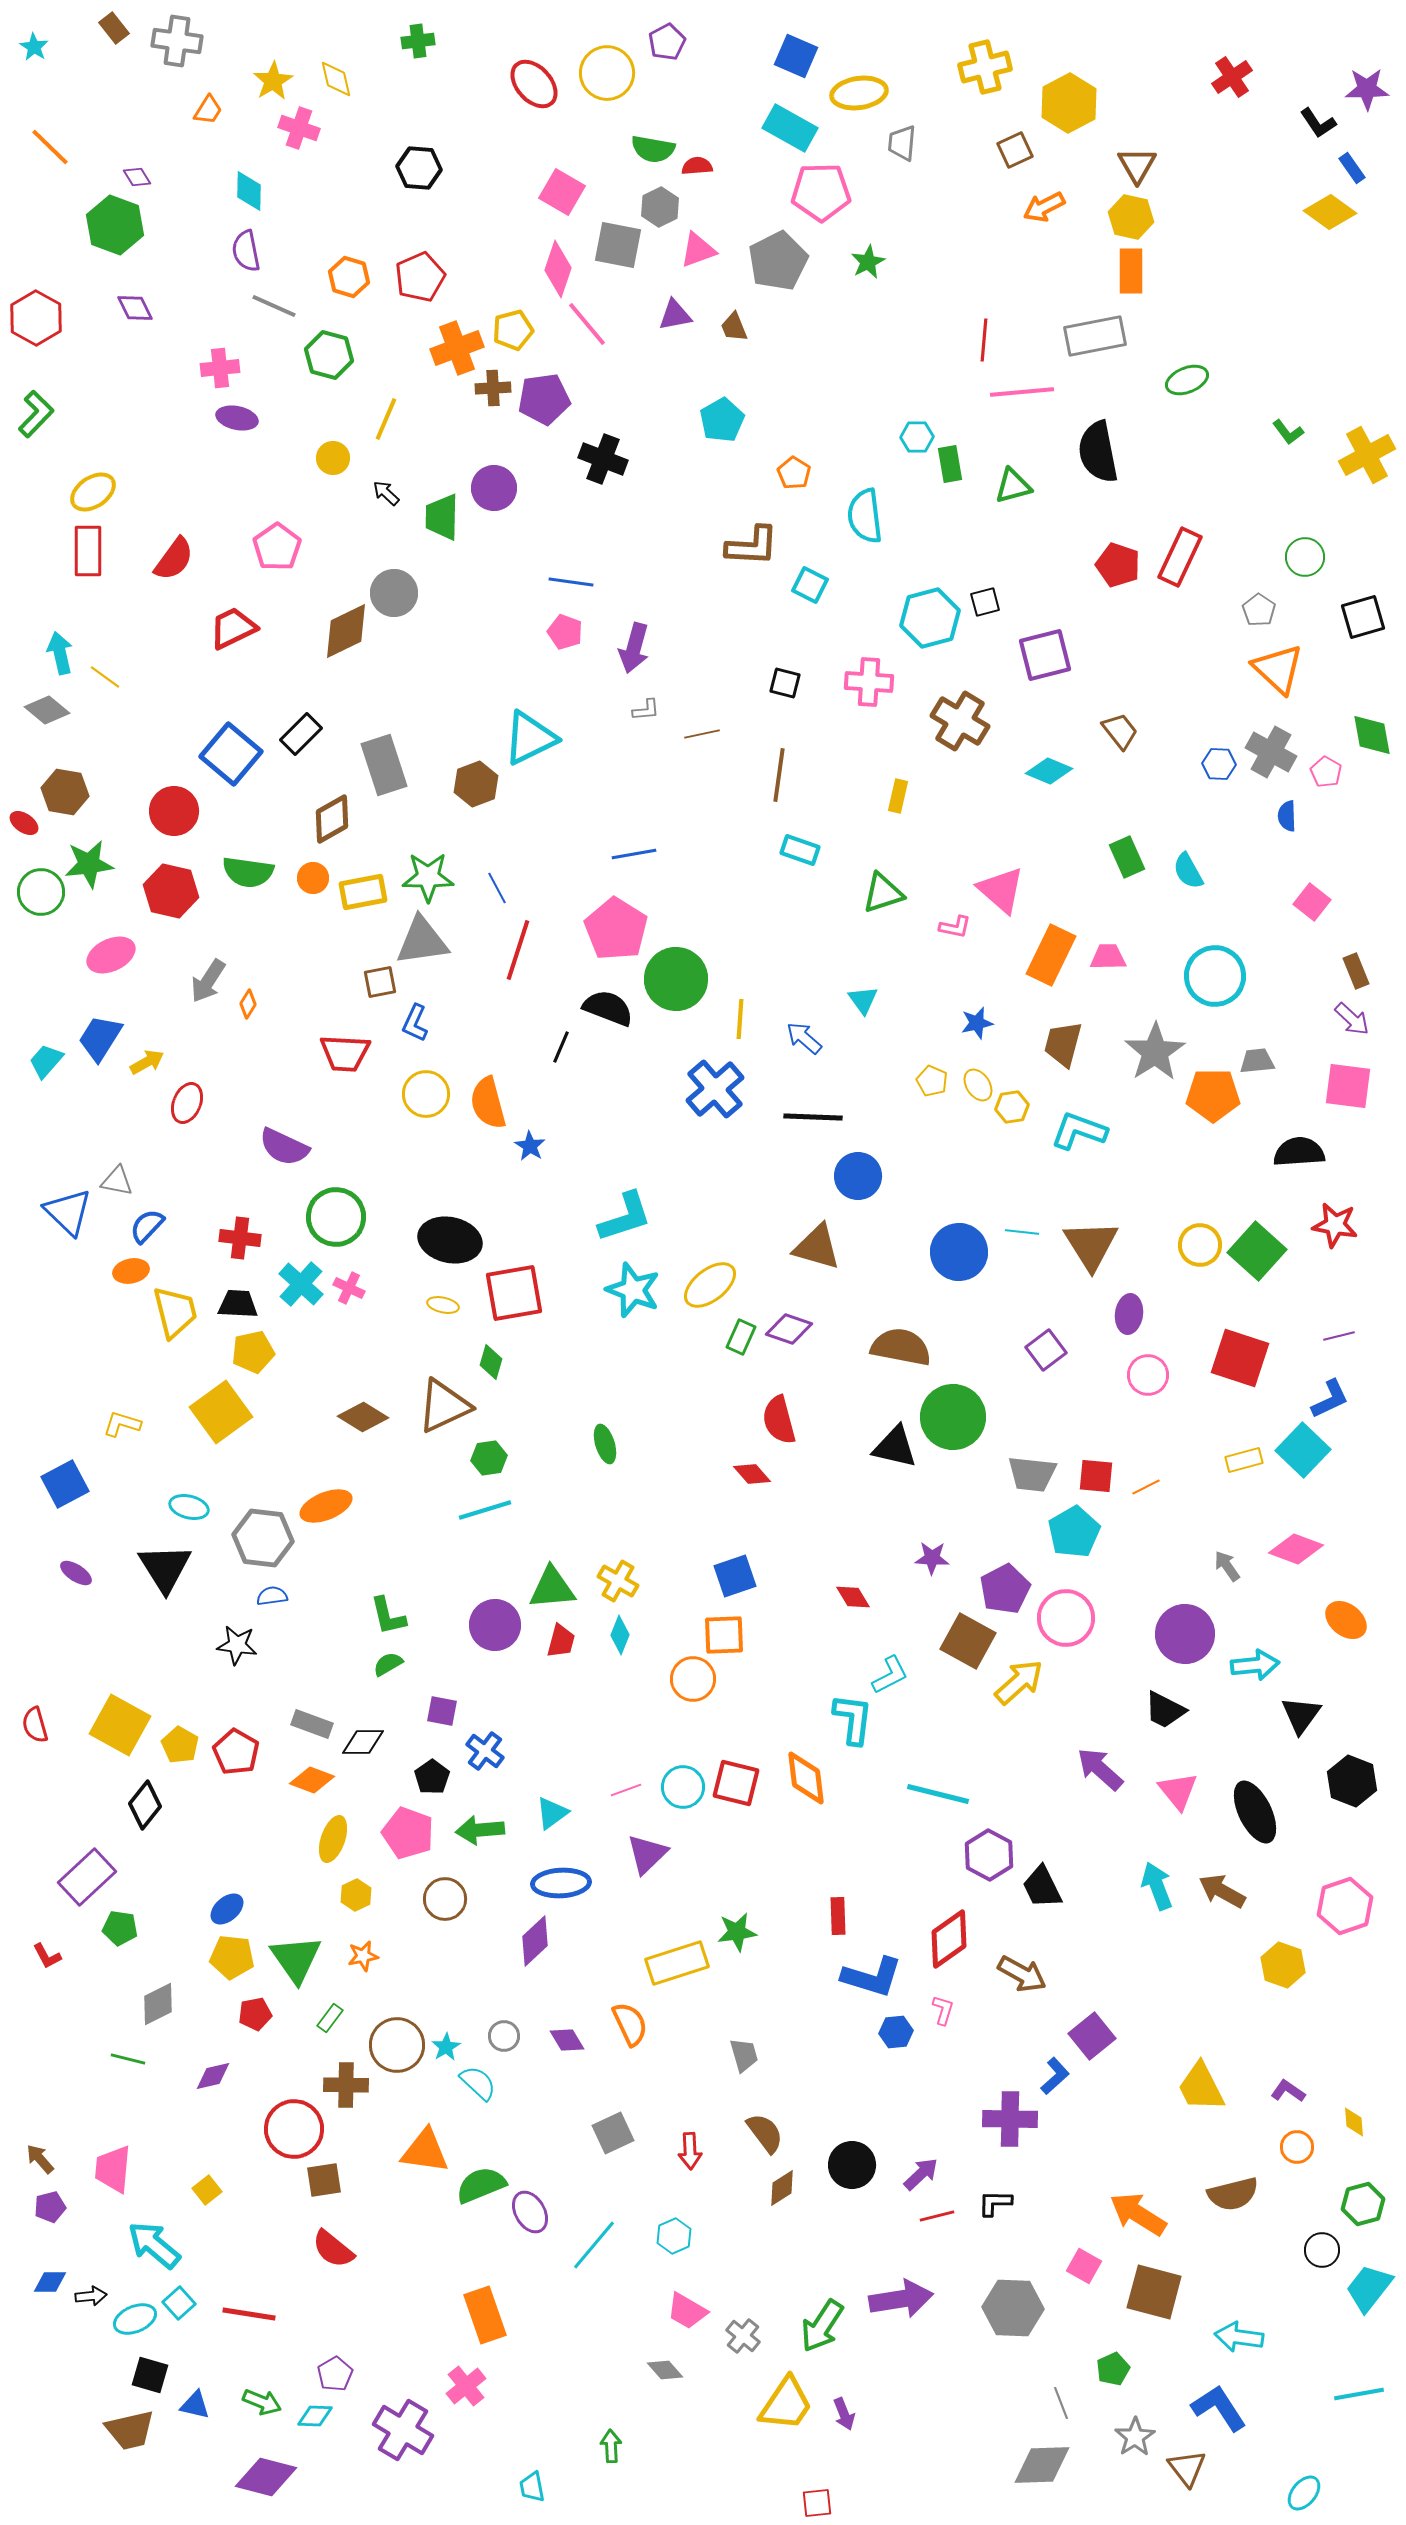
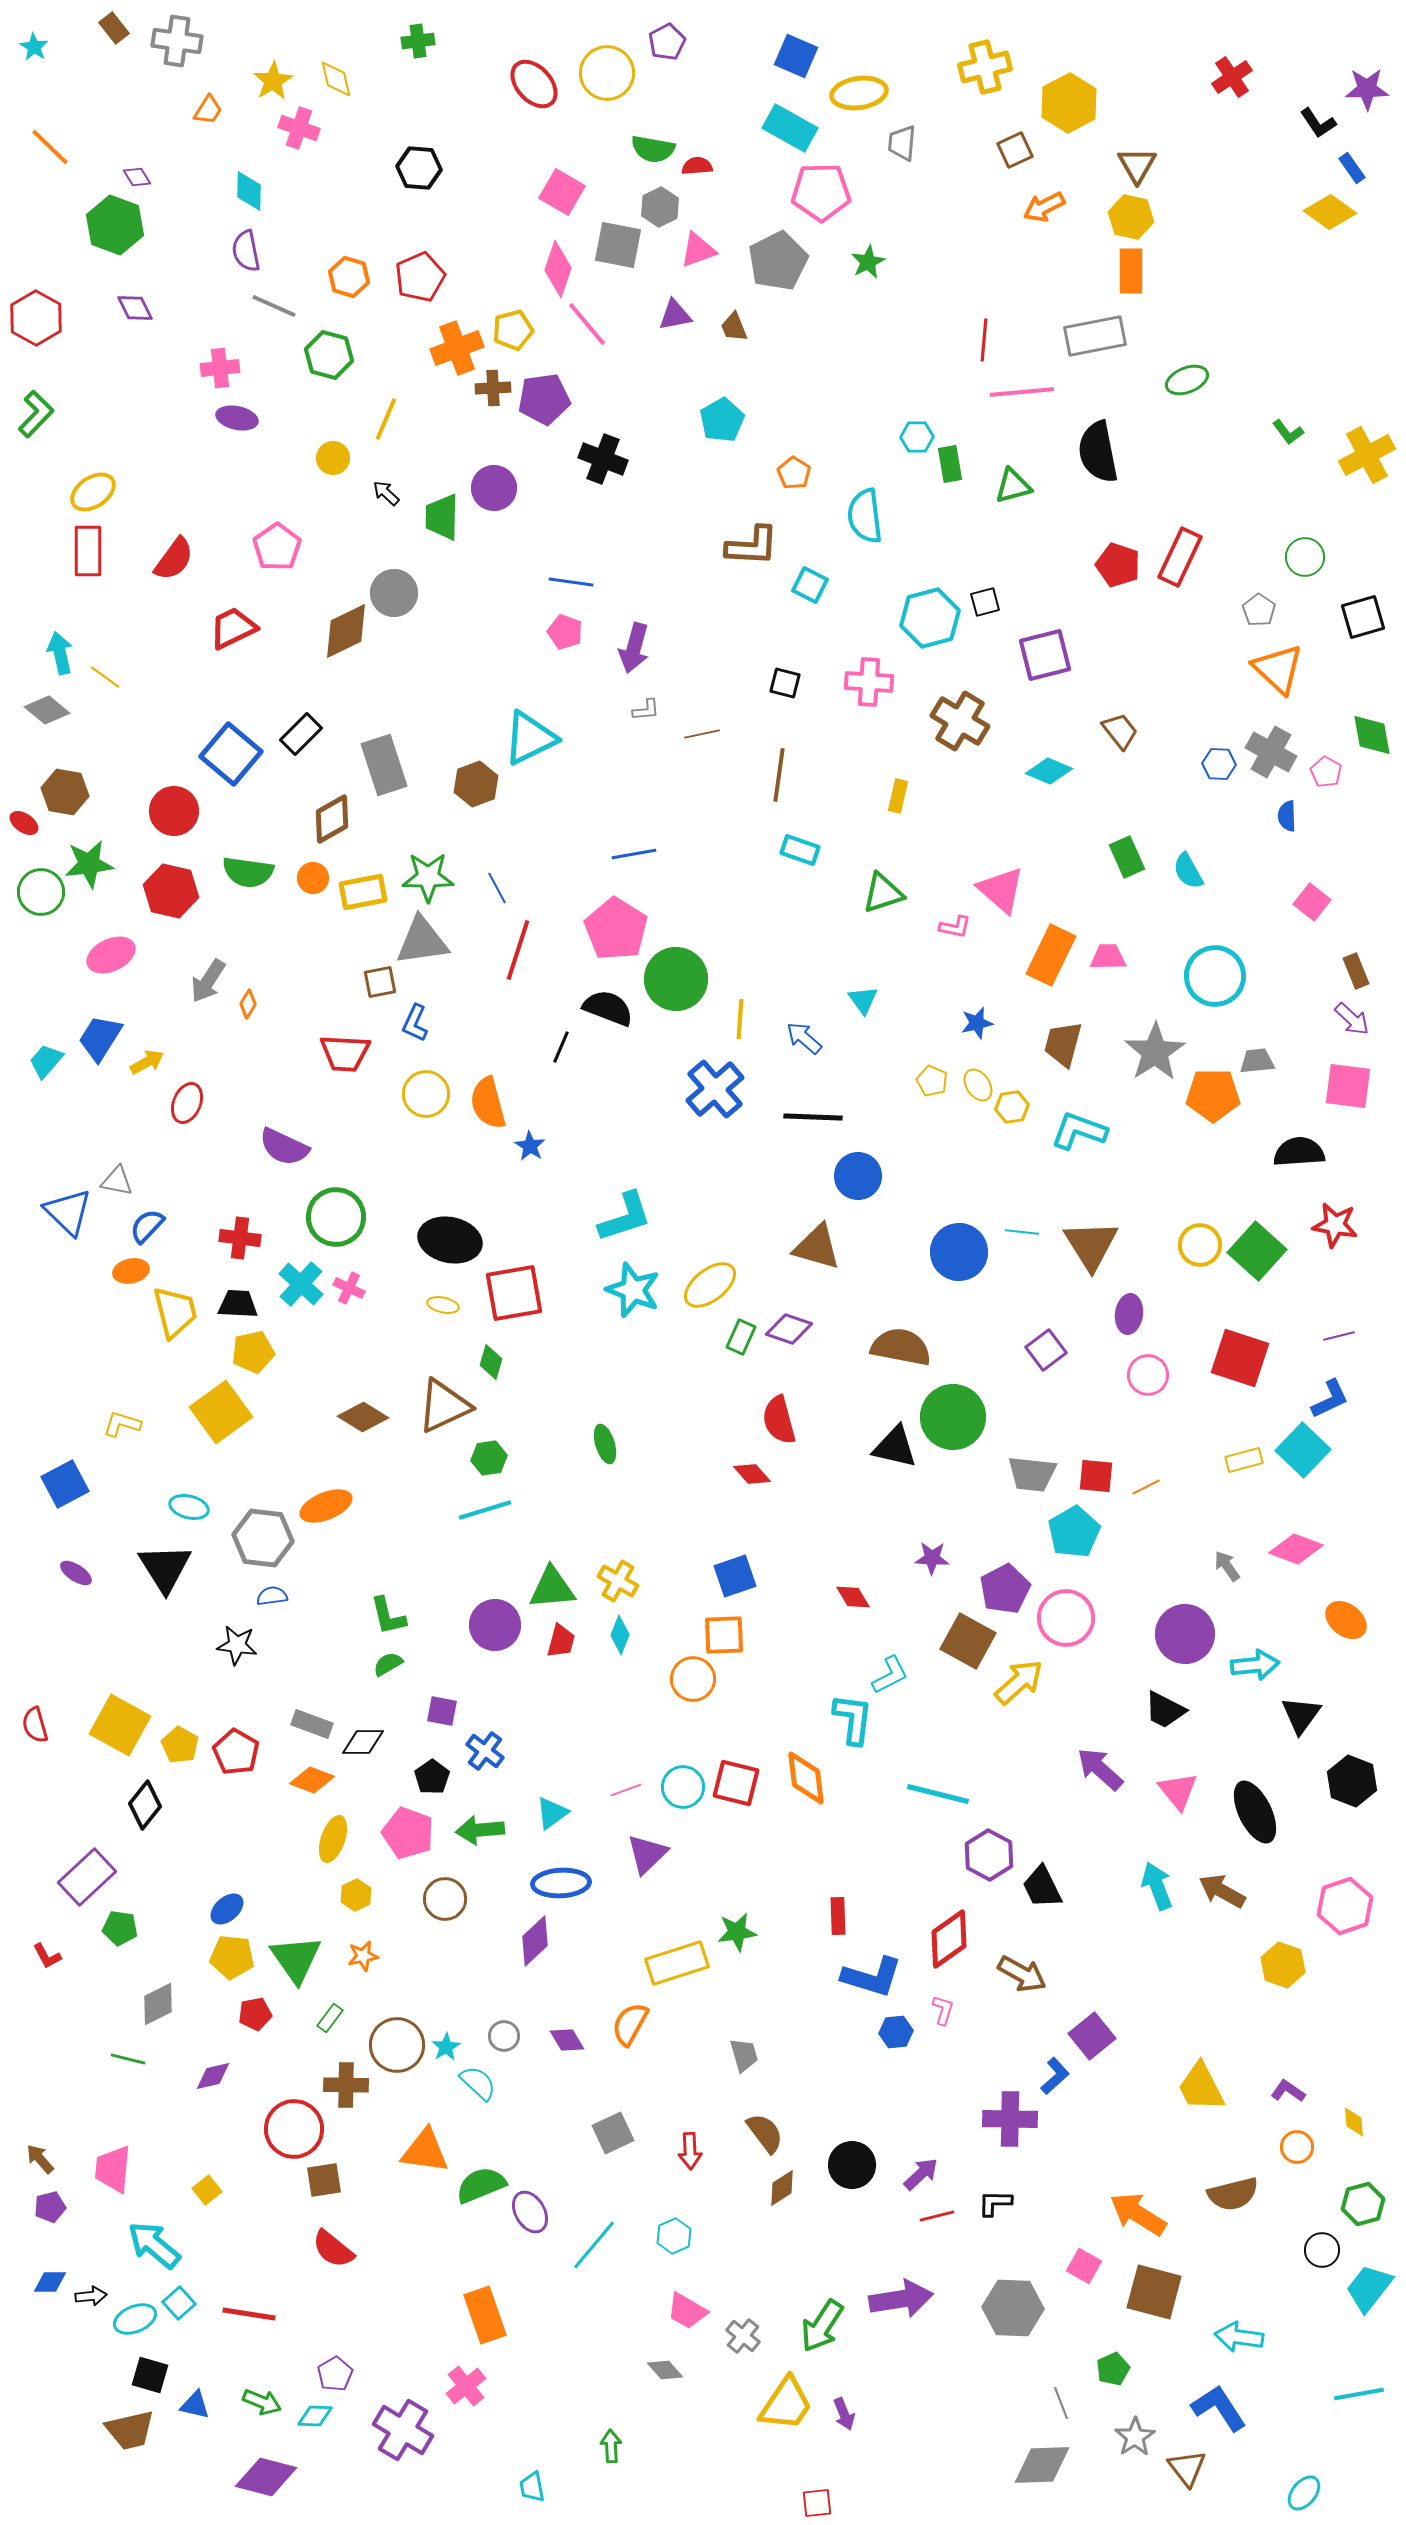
orange semicircle at (630, 2024): rotated 126 degrees counterclockwise
